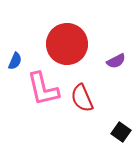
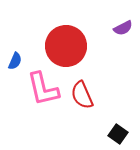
red circle: moved 1 px left, 2 px down
purple semicircle: moved 7 px right, 33 px up
red semicircle: moved 3 px up
black square: moved 3 px left, 2 px down
